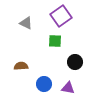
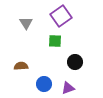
gray triangle: rotated 32 degrees clockwise
purple triangle: rotated 32 degrees counterclockwise
